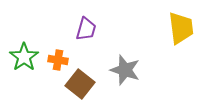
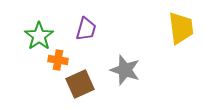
green star: moved 15 px right, 21 px up
brown square: rotated 28 degrees clockwise
